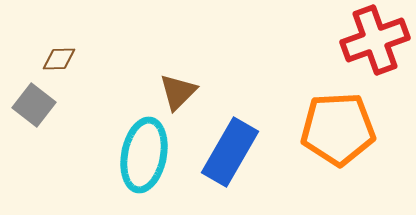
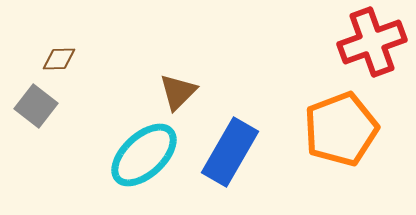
red cross: moved 3 px left, 2 px down
gray square: moved 2 px right, 1 px down
orange pentagon: moved 3 px right; rotated 18 degrees counterclockwise
cyan ellipse: rotated 36 degrees clockwise
